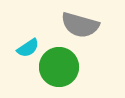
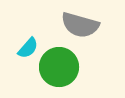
cyan semicircle: rotated 15 degrees counterclockwise
